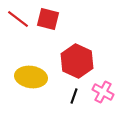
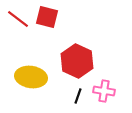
red square: moved 1 px left, 2 px up
pink cross: moved 1 px right, 1 px up; rotated 20 degrees counterclockwise
black line: moved 4 px right
